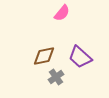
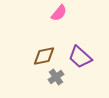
pink semicircle: moved 3 px left
